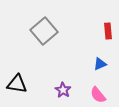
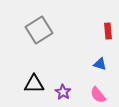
gray square: moved 5 px left, 1 px up; rotated 8 degrees clockwise
blue triangle: rotated 40 degrees clockwise
black triangle: moved 17 px right; rotated 10 degrees counterclockwise
purple star: moved 2 px down
